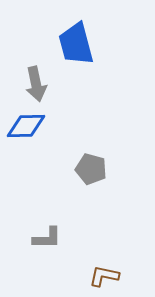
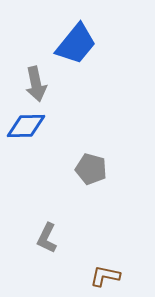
blue trapezoid: rotated 126 degrees counterclockwise
gray L-shape: rotated 116 degrees clockwise
brown L-shape: moved 1 px right
